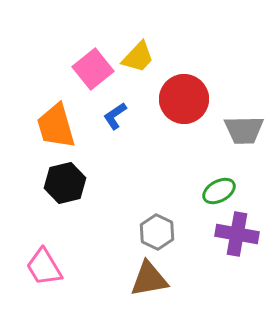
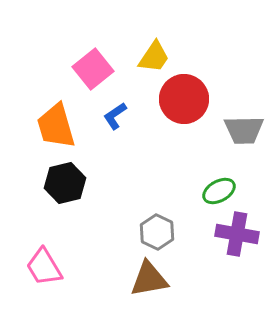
yellow trapezoid: moved 16 px right; rotated 9 degrees counterclockwise
